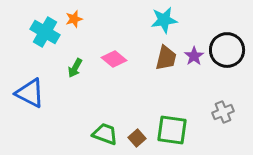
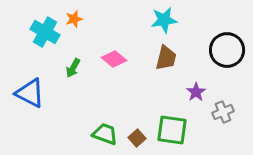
purple star: moved 2 px right, 36 px down
green arrow: moved 2 px left
